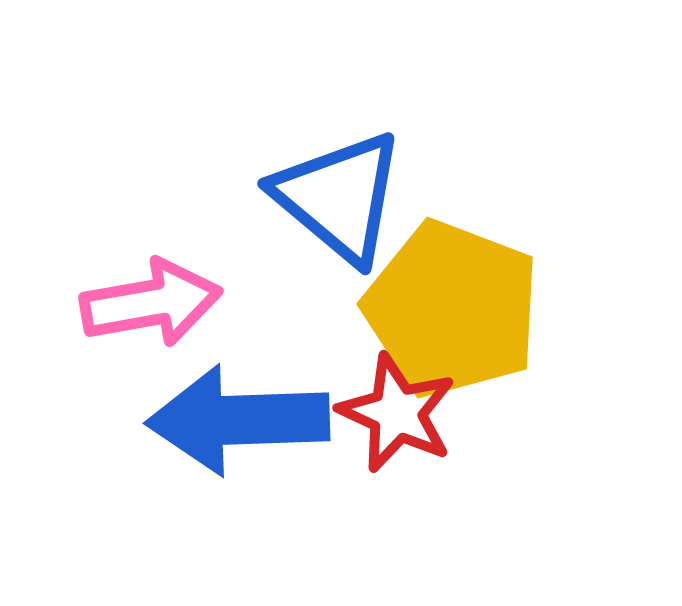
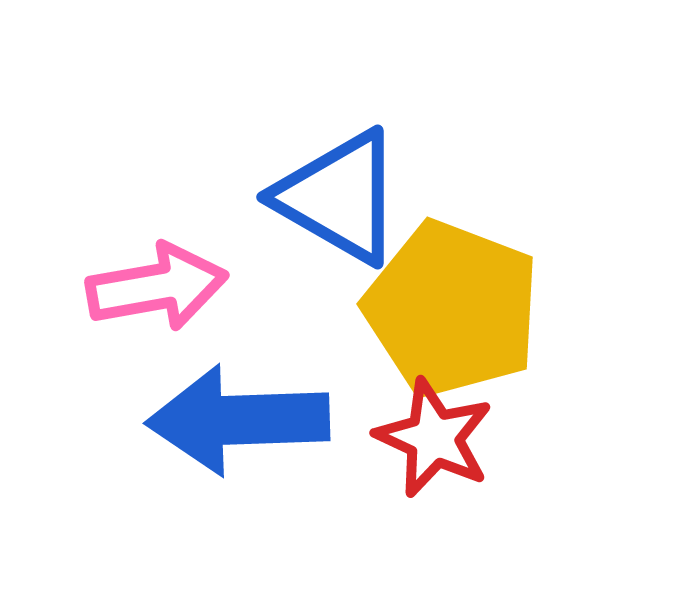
blue triangle: rotated 10 degrees counterclockwise
pink arrow: moved 6 px right, 16 px up
red star: moved 37 px right, 25 px down
